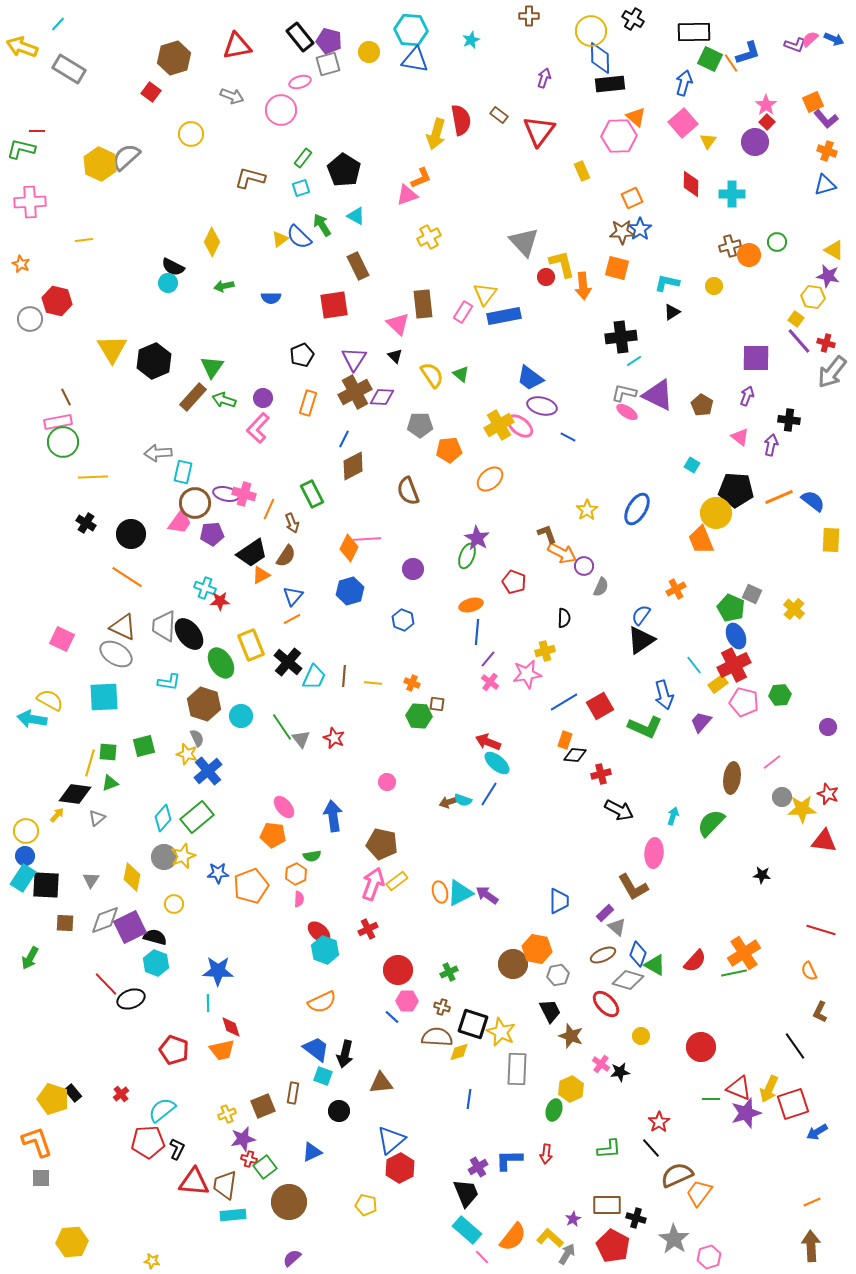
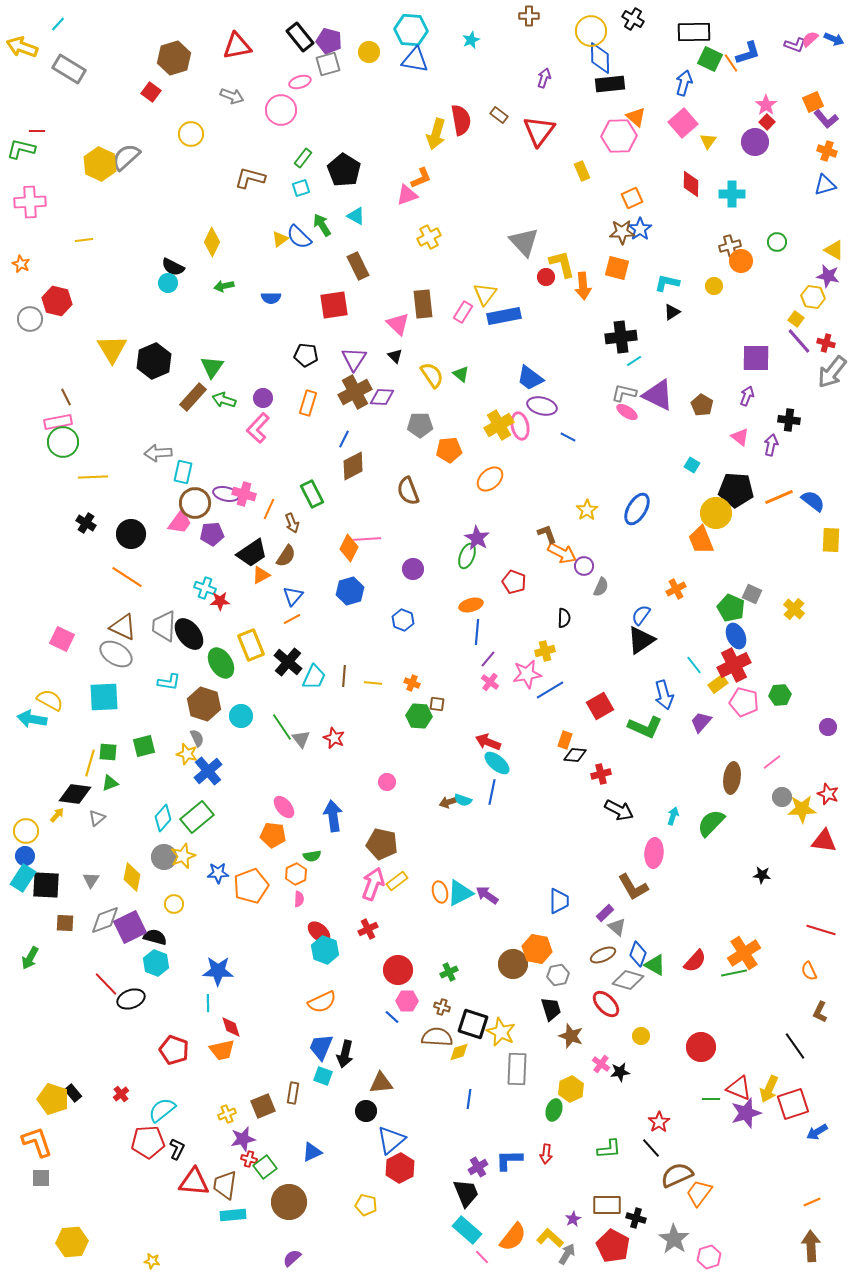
orange circle at (749, 255): moved 8 px left, 6 px down
black pentagon at (302, 355): moved 4 px right; rotated 30 degrees clockwise
pink ellipse at (520, 426): rotated 40 degrees clockwise
blue line at (564, 702): moved 14 px left, 12 px up
blue line at (489, 794): moved 3 px right, 2 px up; rotated 20 degrees counterclockwise
black trapezoid at (550, 1011): moved 1 px right, 2 px up; rotated 10 degrees clockwise
blue trapezoid at (316, 1049): moved 5 px right, 2 px up; rotated 104 degrees counterclockwise
black circle at (339, 1111): moved 27 px right
